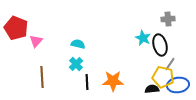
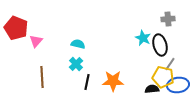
black line: rotated 14 degrees clockwise
